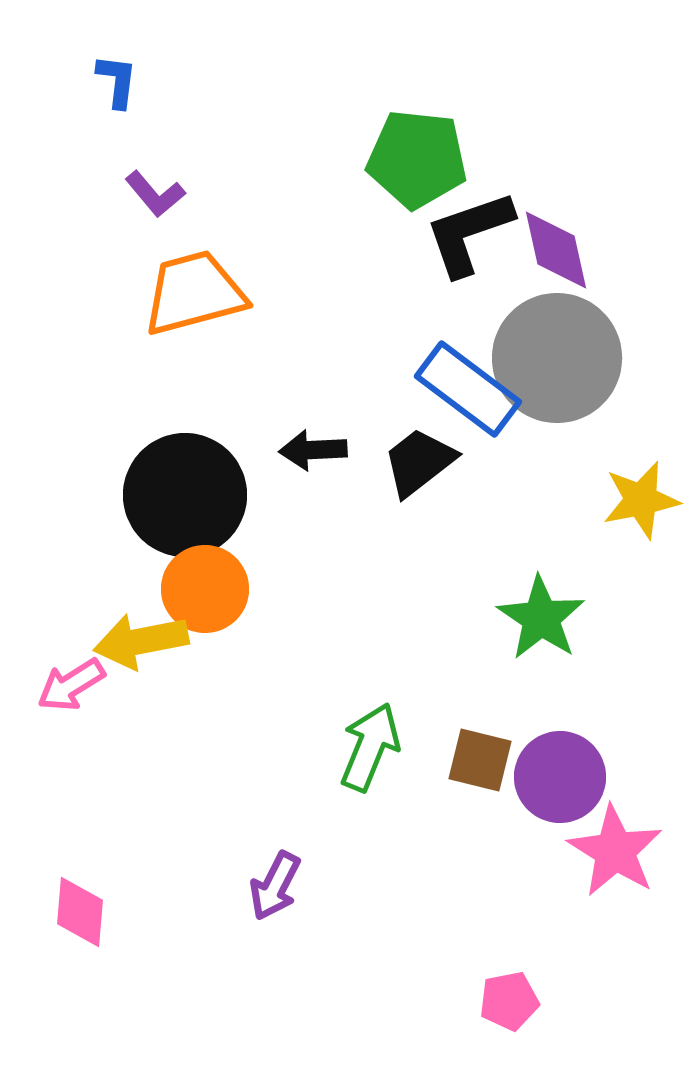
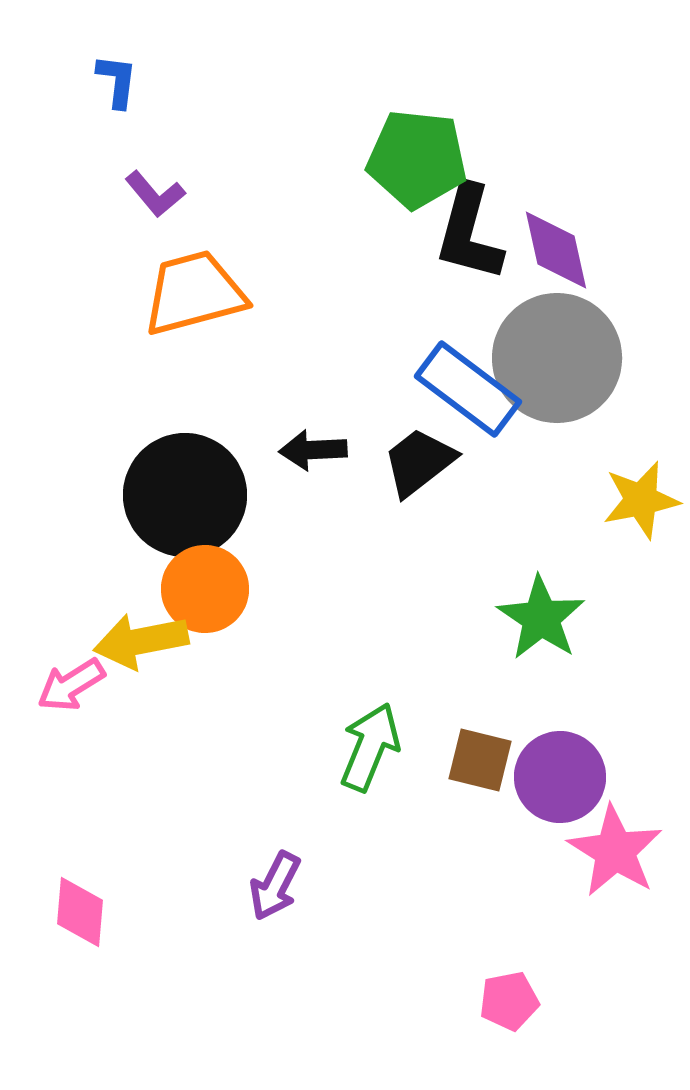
black L-shape: rotated 56 degrees counterclockwise
